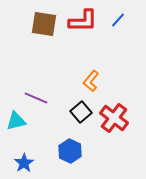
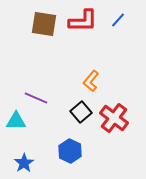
cyan triangle: rotated 15 degrees clockwise
